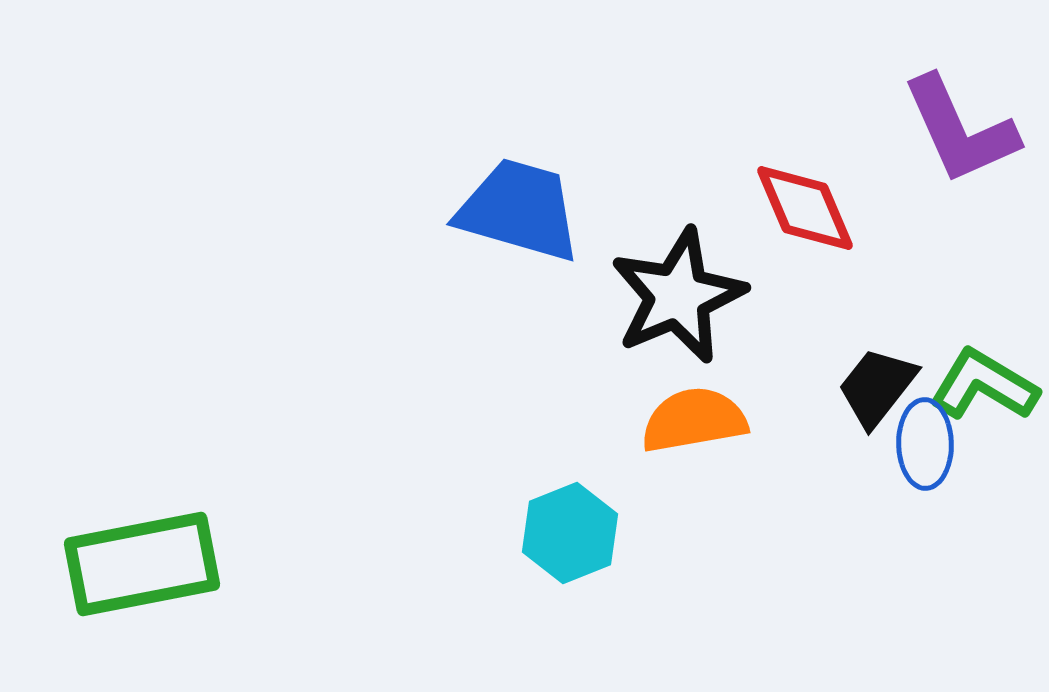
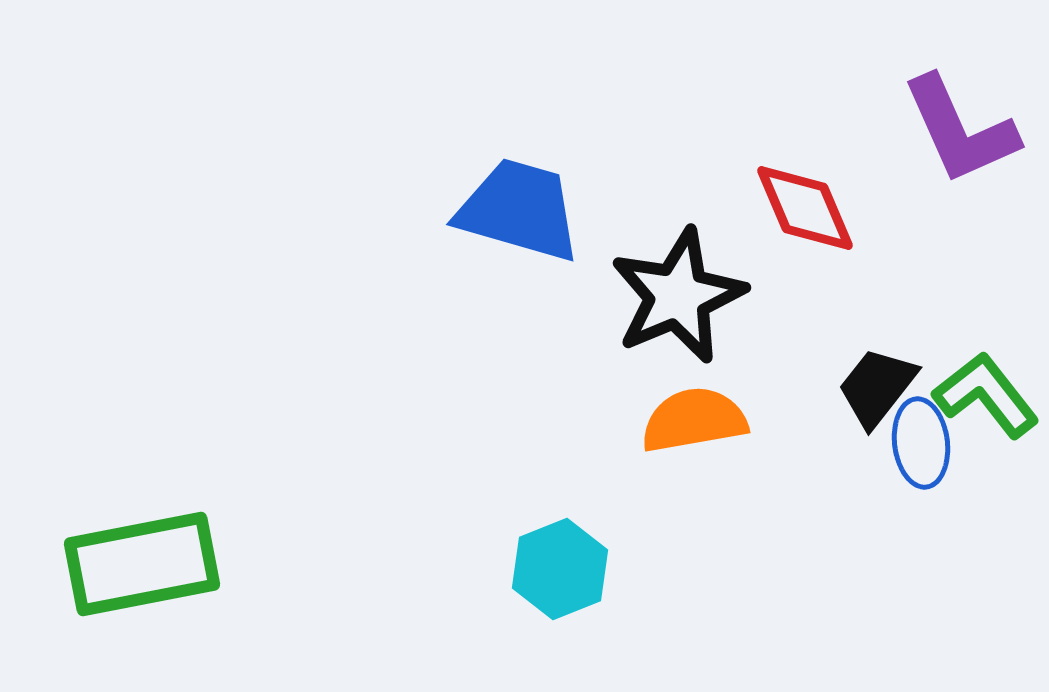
green L-shape: moved 2 px right, 10 px down; rotated 21 degrees clockwise
blue ellipse: moved 4 px left, 1 px up; rotated 6 degrees counterclockwise
cyan hexagon: moved 10 px left, 36 px down
